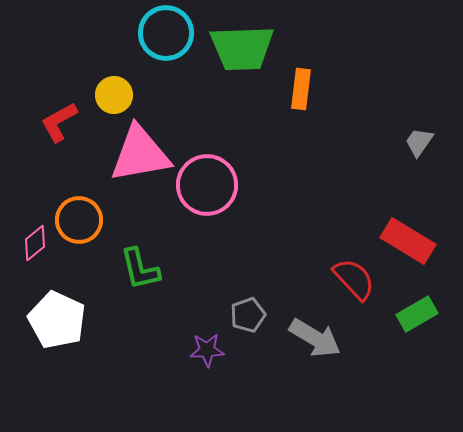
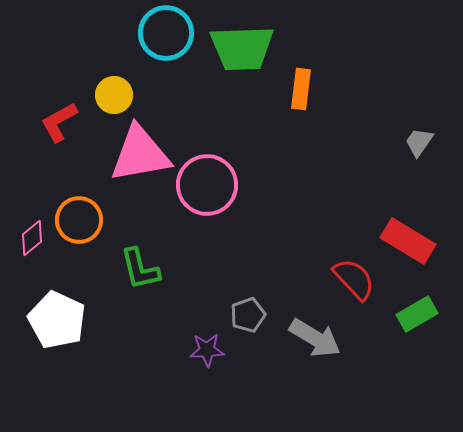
pink diamond: moved 3 px left, 5 px up
